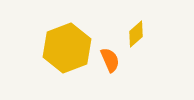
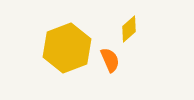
yellow diamond: moved 7 px left, 5 px up
